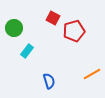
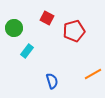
red square: moved 6 px left
orange line: moved 1 px right
blue semicircle: moved 3 px right
